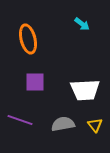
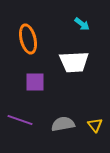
white trapezoid: moved 11 px left, 28 px up
